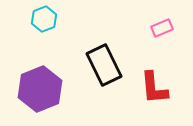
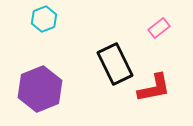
pink rectangle: moved 3 px left; rotated 15 degrees counterclockwise
black rectangle: moved 11 px right, 1 px up
red L-shape: rotated 96 degrees counterclockwise
